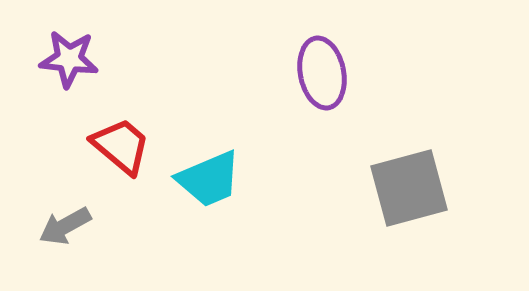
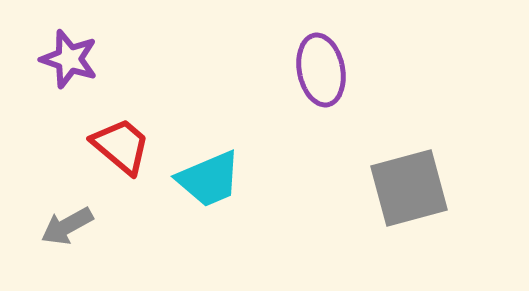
purple star: rotated 12 degrees clockwise
purple ellipse: moved 1 px left, 3 px up
gray arrow: moved 2 px right
